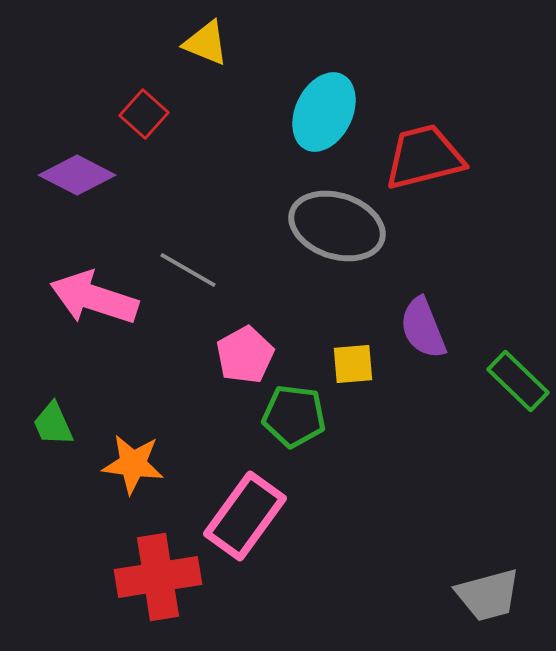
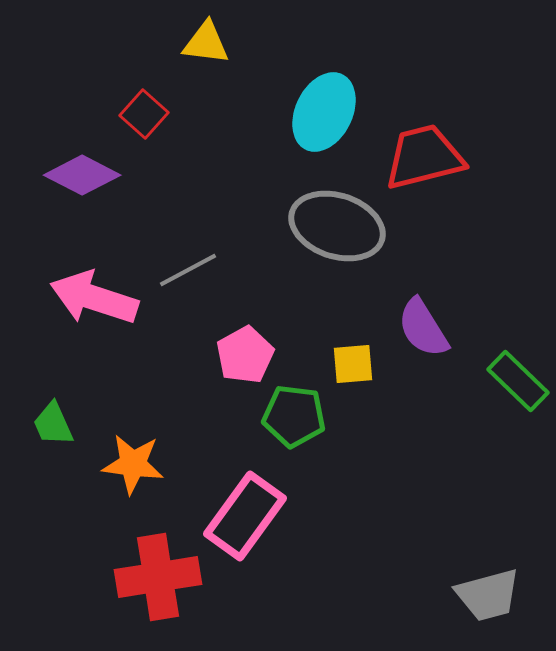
yellow triangle: rotated 15 degrees counterclockwise
purple diamond: moved 5 px right
gray line: rotated 58 degrees counterclockwise
purple semicircle: rotated 10 degrees counterclockwise
